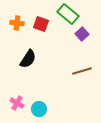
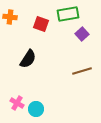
green rectangle: rotated 50 degrees counterclockwise
orange cross: moved 7 px left, 6 px up
cyan circle: moved 3 px left
